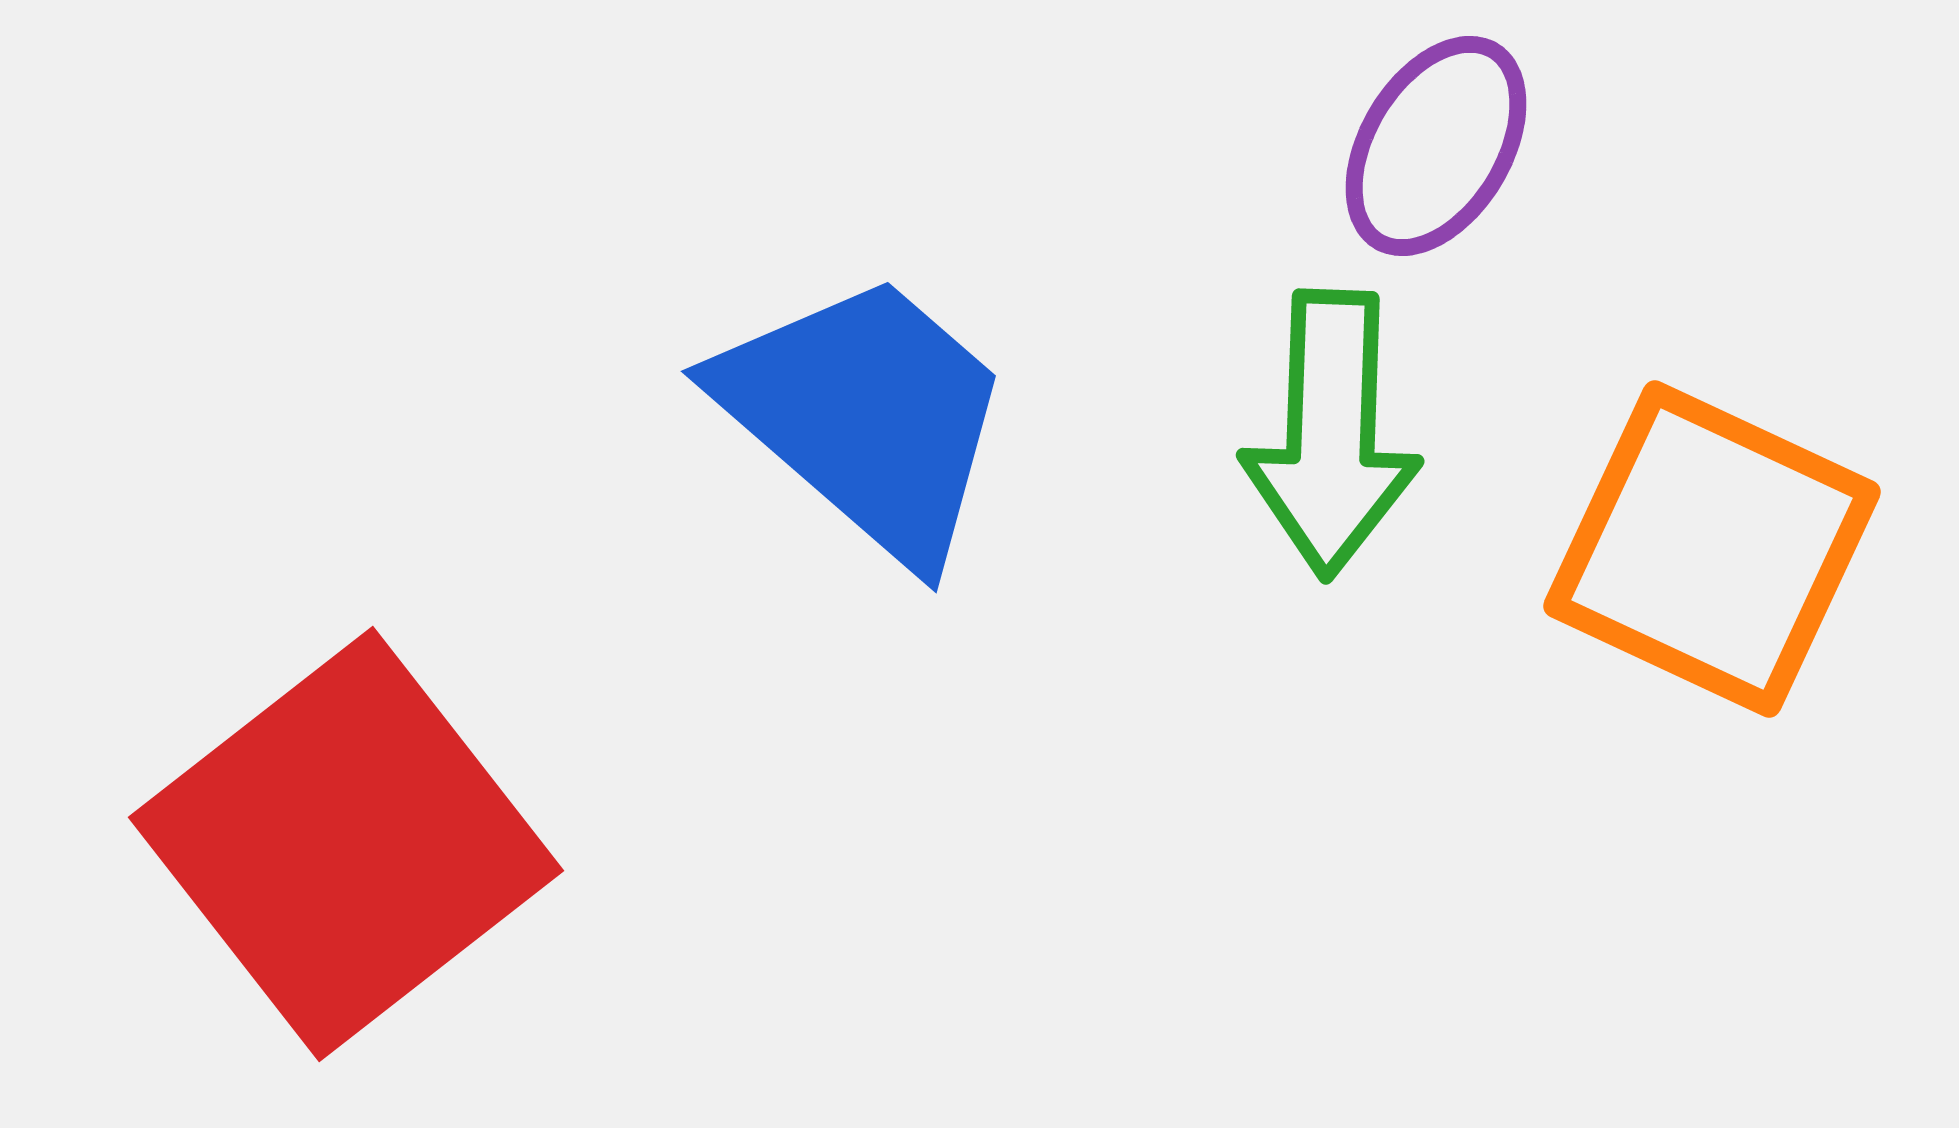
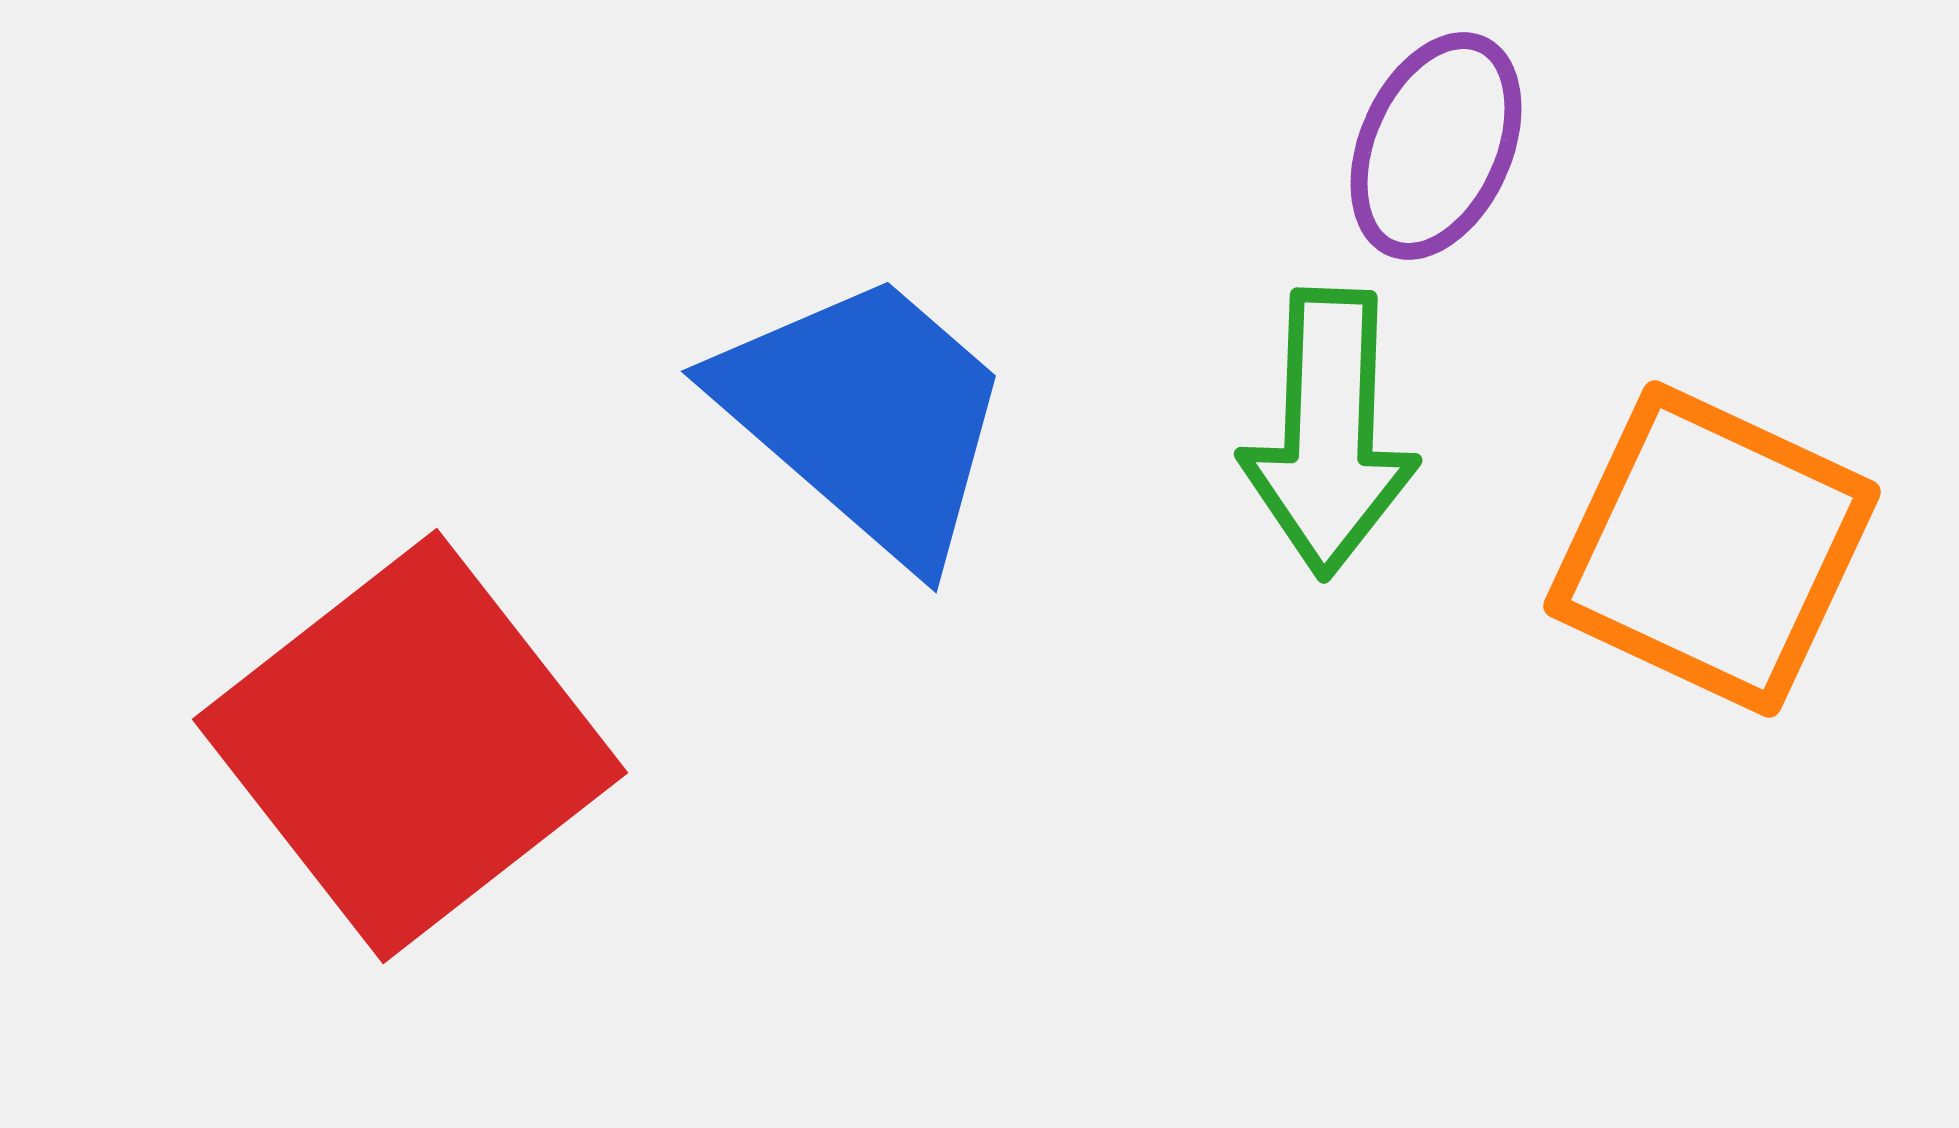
purple ellipse: rotated 7 degrees counterclockwise
green arrow: moved 2 px left, 1 px up
red square: moved 64 px right, 98 px up
